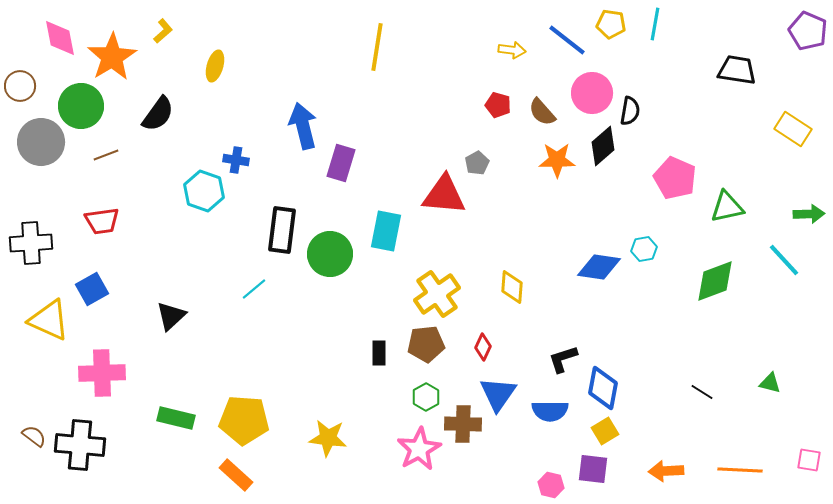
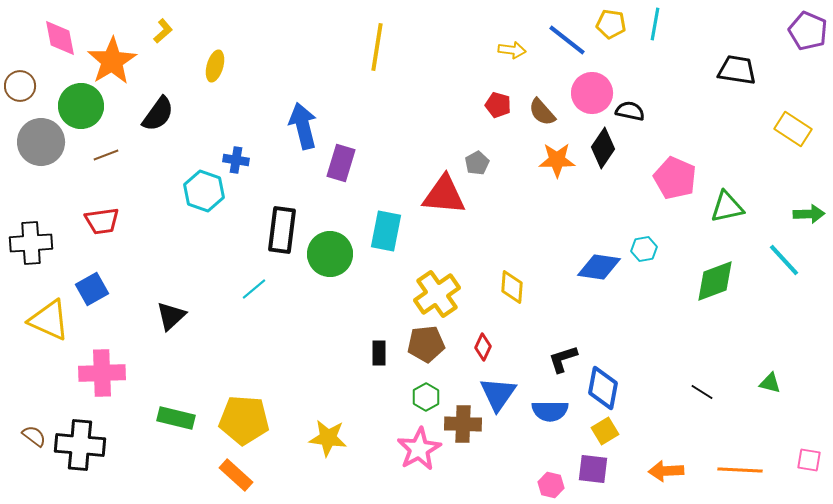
orange star at (112, 57): moved 4 px down
black semicircle at (630, 111): rotated 88 degrees counterclockwise
black diamond at (603, 146): moved 2 px down; rotated 15 degrees counterclockwise
